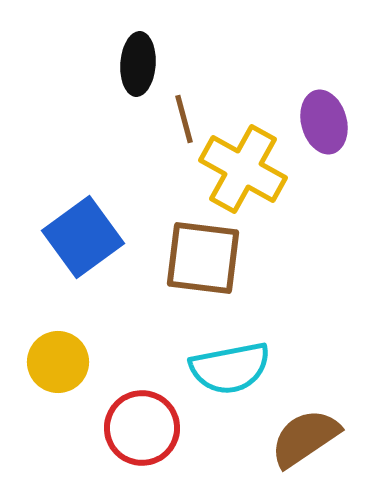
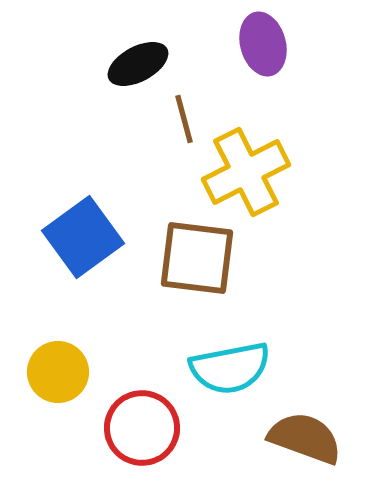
black ellipse: rotated 58 degrees clockwise
purple ellipse: moved 61 px left, 78 px up
yellow cross: moved 3 px right, 3 px down; rotated 34 degrees clockwise
brown square: moved 6 px left
yellow circle: moved 10 px down
brown semicircle: rotated 54 degrees clockwise
